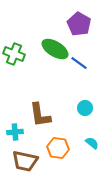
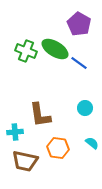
green cross: moved 12 px right, 3 px up
